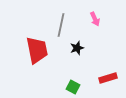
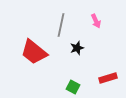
pink arrow: moved 1 px right, 2 px down
red trapezoid: moved 3 px left, 2 px down; rotated 140 degrees clockwise
